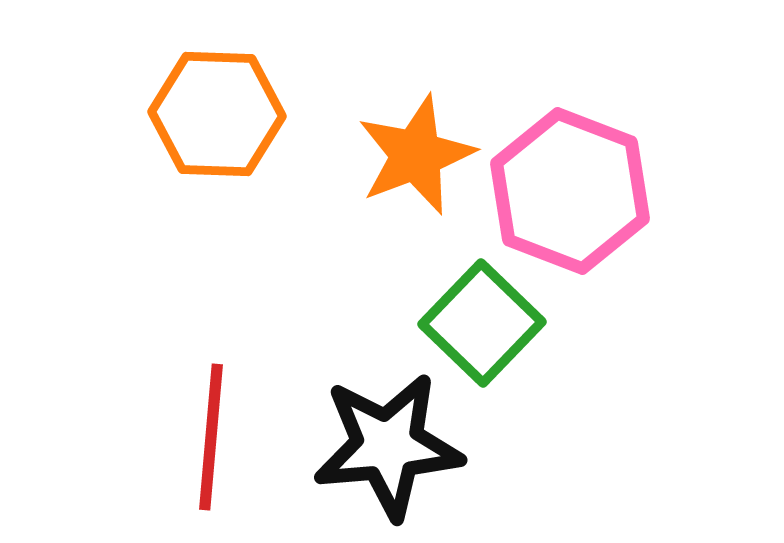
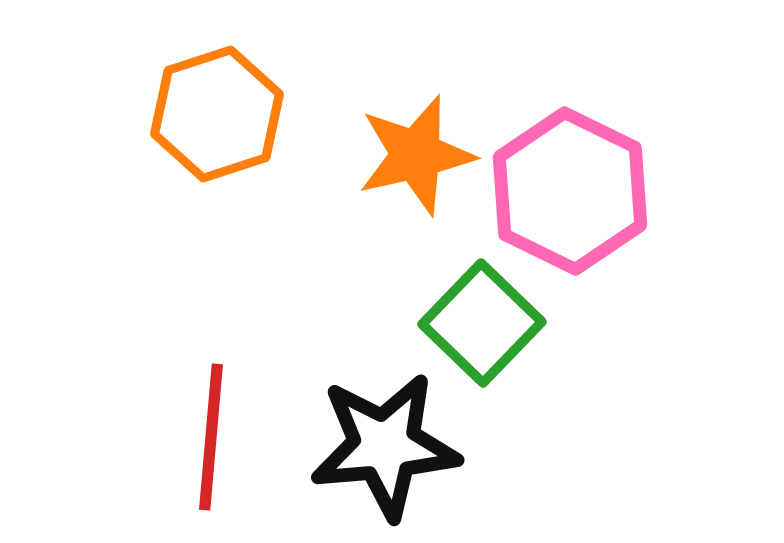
orange hexagon: rotated 20 degrees counterclockwise
orange star: rotated 8 degrees clockwise
pink hexagon: rotated 5 degrees clockwise
black star: moved 3 px left
